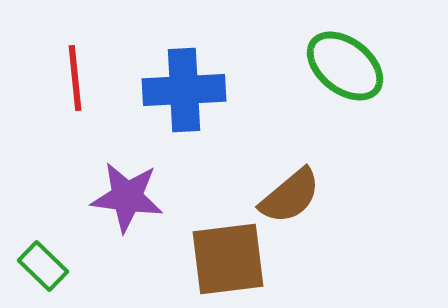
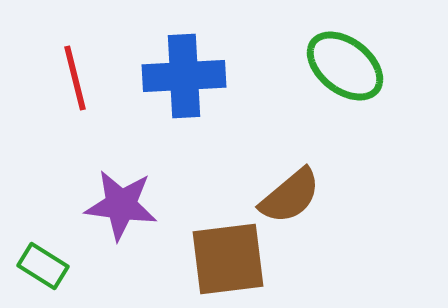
red line: rotated 8 degrees counterclockwise
blue cross: moved 14 px up
purple star: moved 6 px left, 8 px down
green rectangle: rotated 12 degrees counterclockwise
